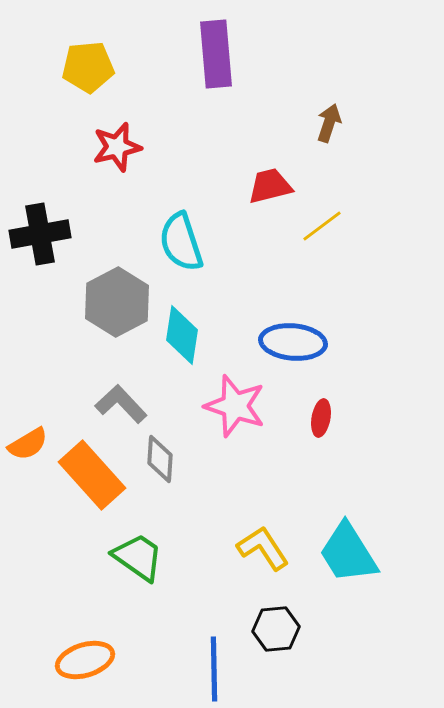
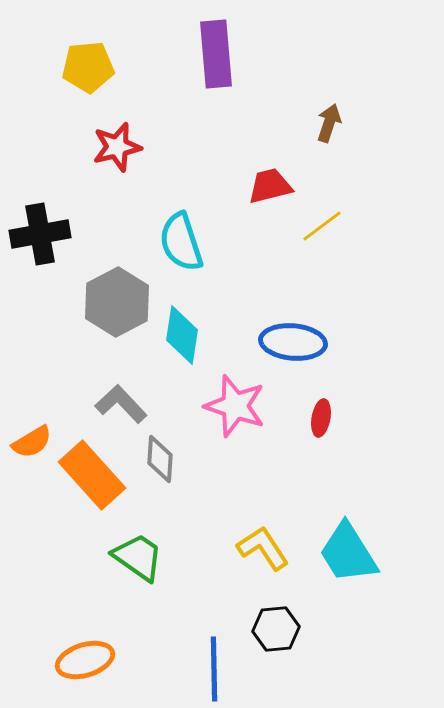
orange semicircle: moved 4 px right, 2 px up
